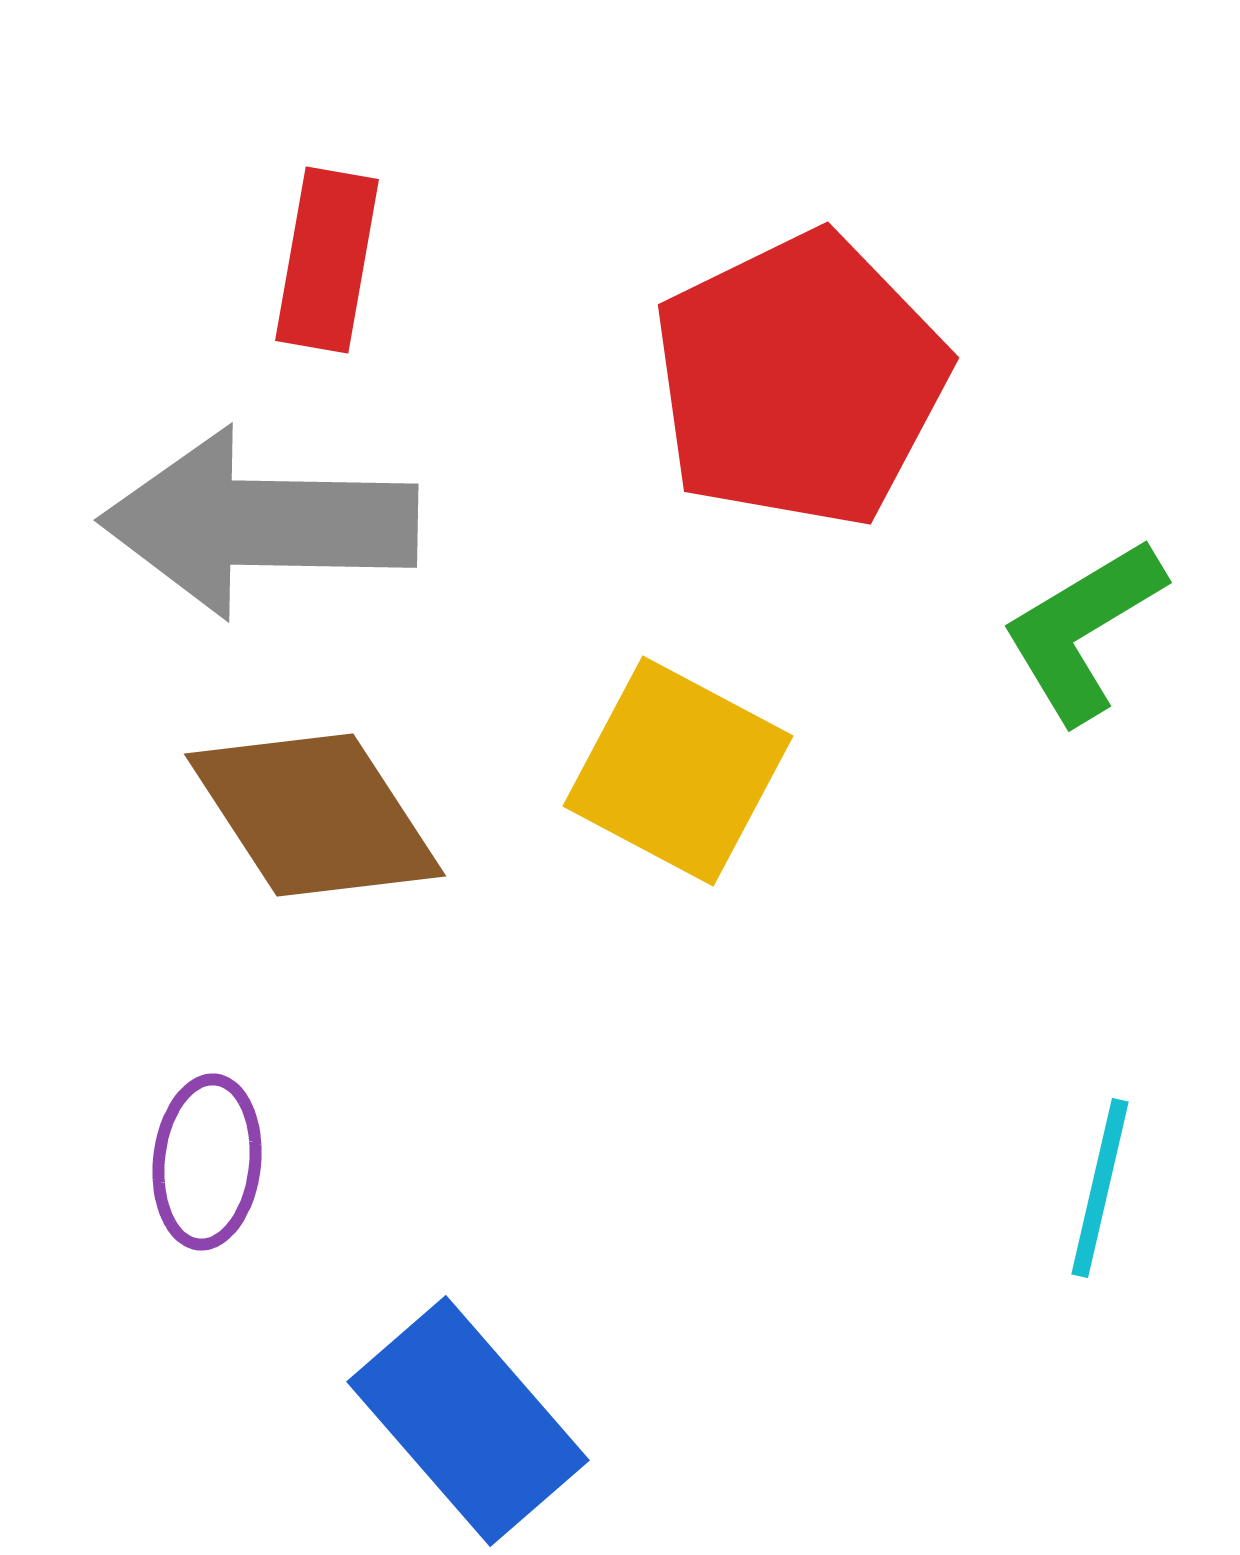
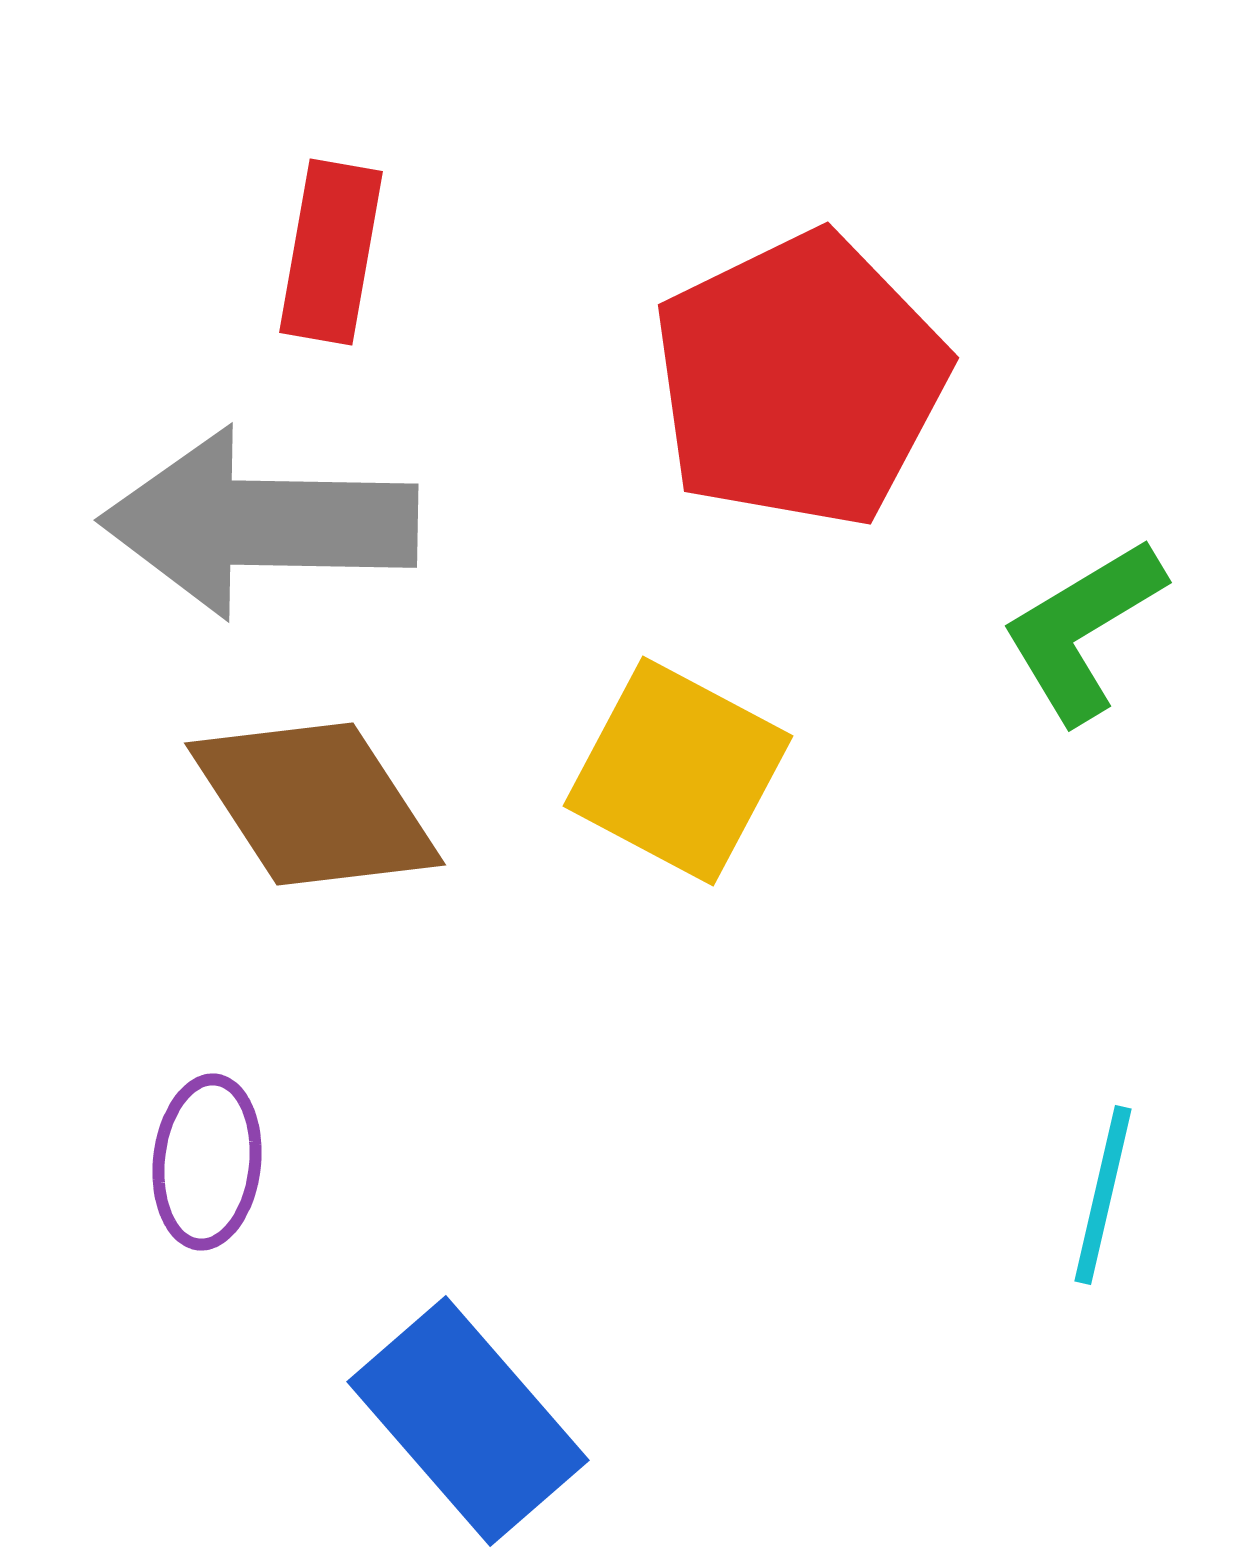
red rectangle: moved 4 px right, 8 px up
brown diamond: moved 11 px up
cyan line: moved 3 px right, 7 px down
